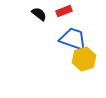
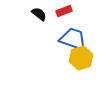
yellow hexagon: moved 3 px left, 1 px up
